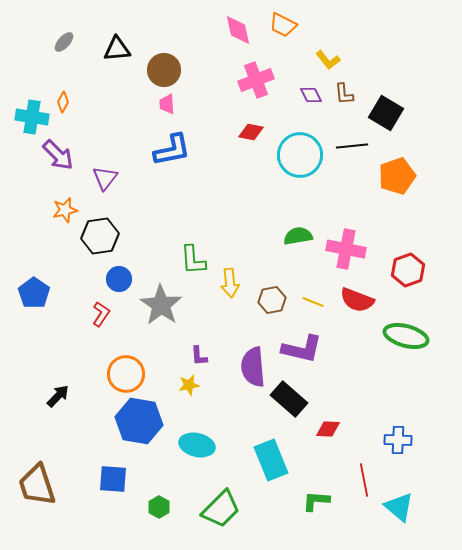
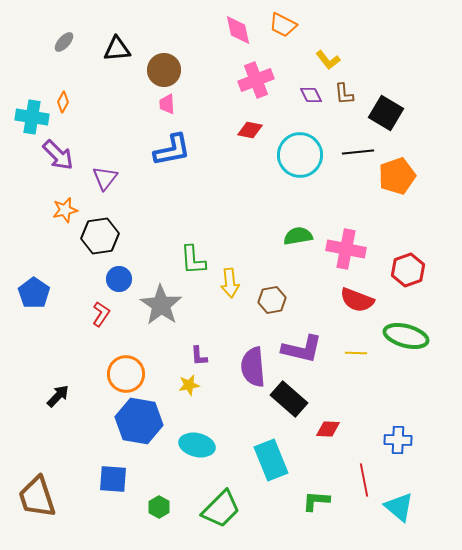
red diamond at (251, 132): moved 1 px left, 2 px up
black line at (352, 146): moved 6 px right, 6 px down
yellow line at (313, 302): moved 43 px right, 51 px down; rotated 20 degrees counterclockwise
brown trapezoid at (37, 485): moved 12 px down
